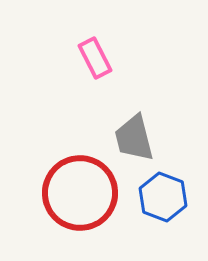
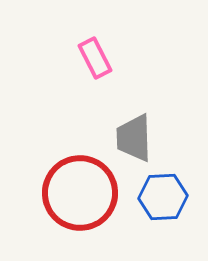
gray trapezoid: rotated 12 degrees clockwise
blue hexagon: rotated 24 degrees counterclockwise
